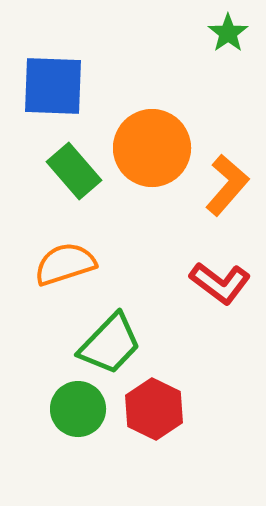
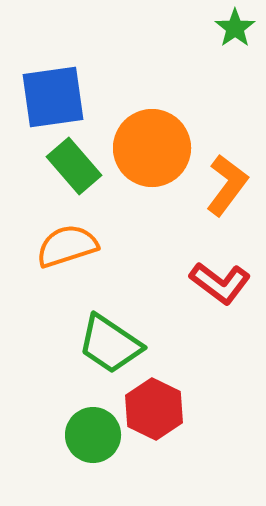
green star: moved 7 px right, 5 px up
blue square: moved 11 px down; rotated 10 degrees counterclockwise
green rectangle: moved 5 px up
orange L-shape: rotated 4 degrees counterclockwise
orange semicircle: moved 2 px right, 18 px up
green trapezoid: rotated 80 degrees clockwise
green circle: moved 15 px right, 26 px down
